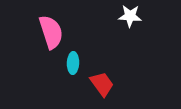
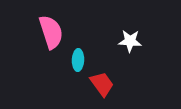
white star: moved 25 px down
cyan ellipse: moved 5 px right, 3 px up
